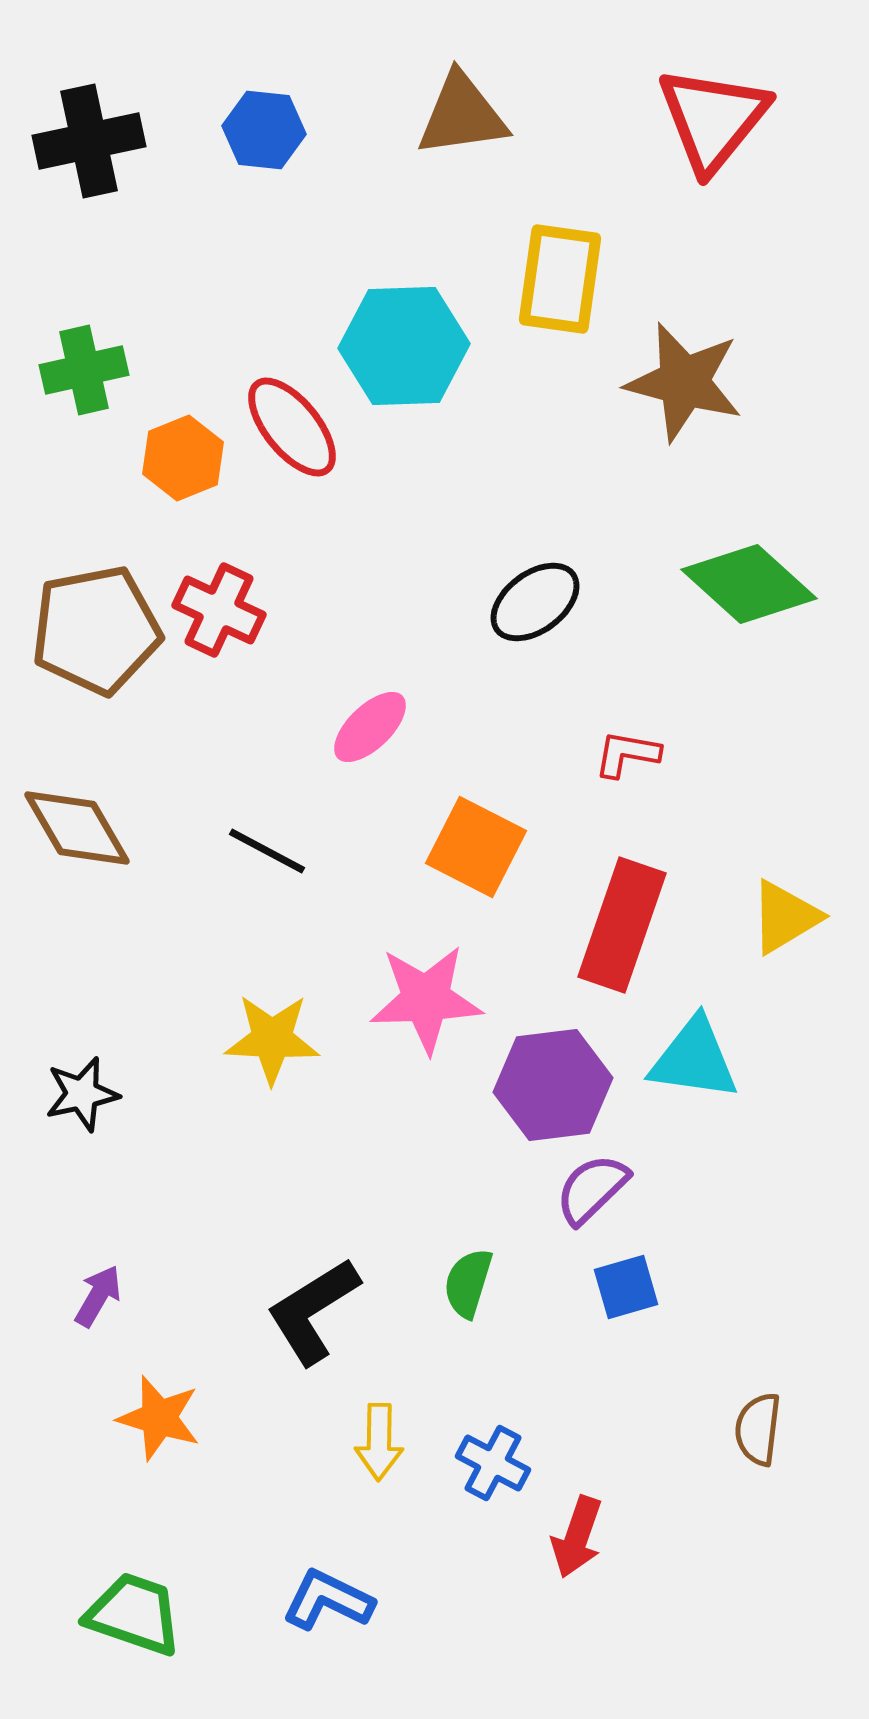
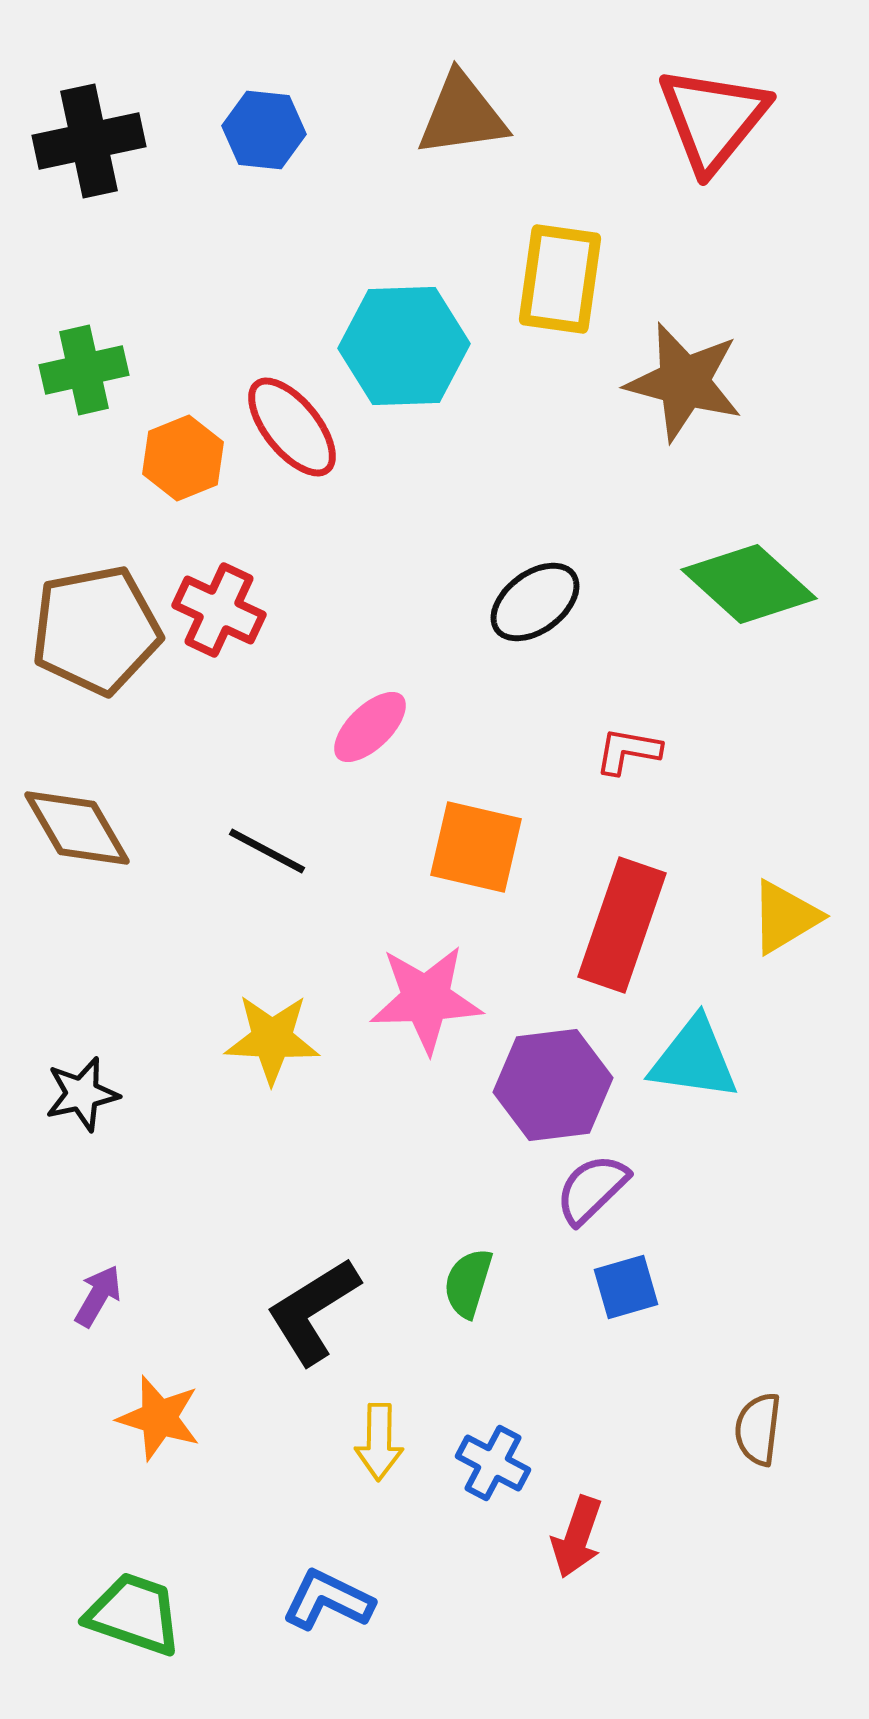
red L-shape: moved 1 px right, 3 px up
orange square: rotated 14 degrees counterclockwise
